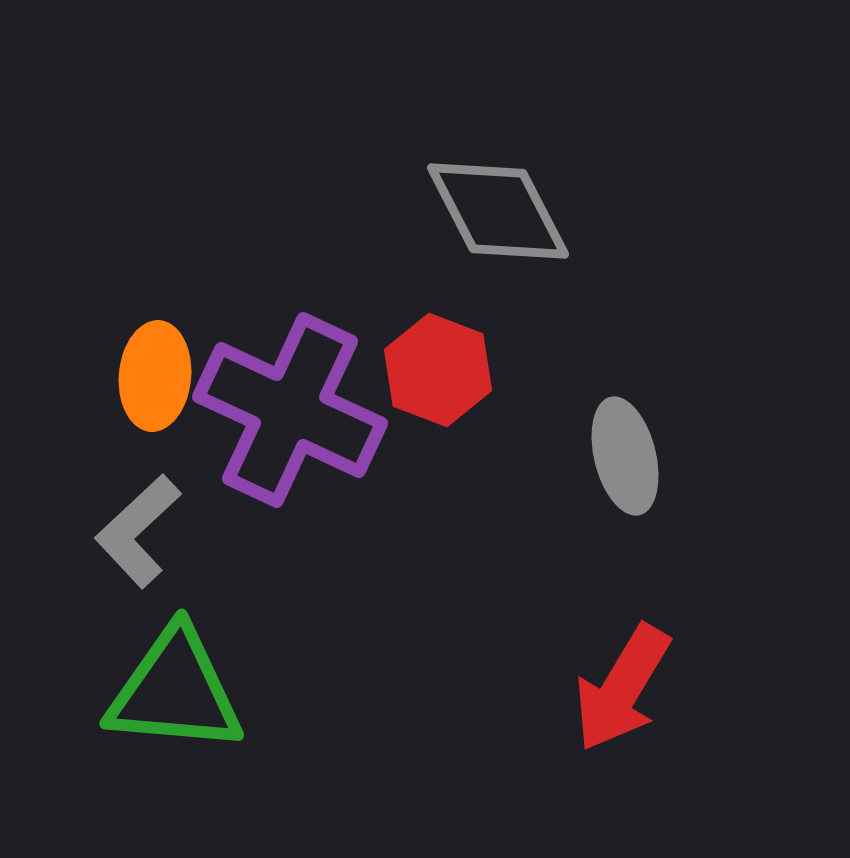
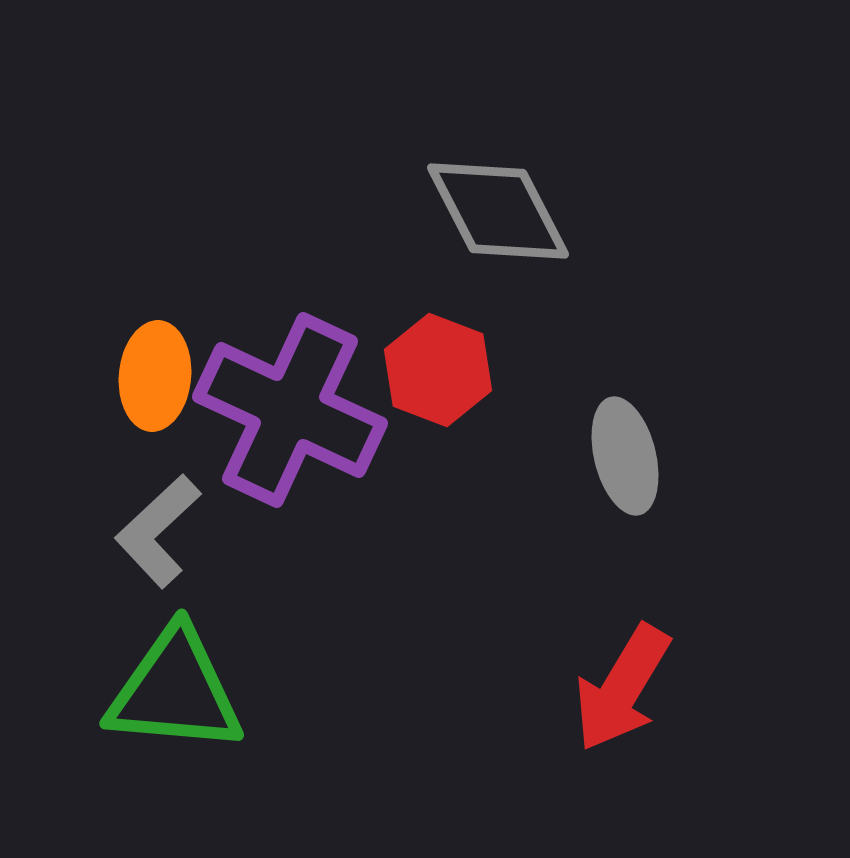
gray L-shape: moved 20 px right
